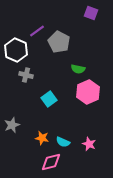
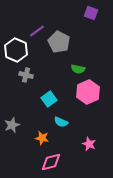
cyan semicircle: moved 2 px left, 20 px up
